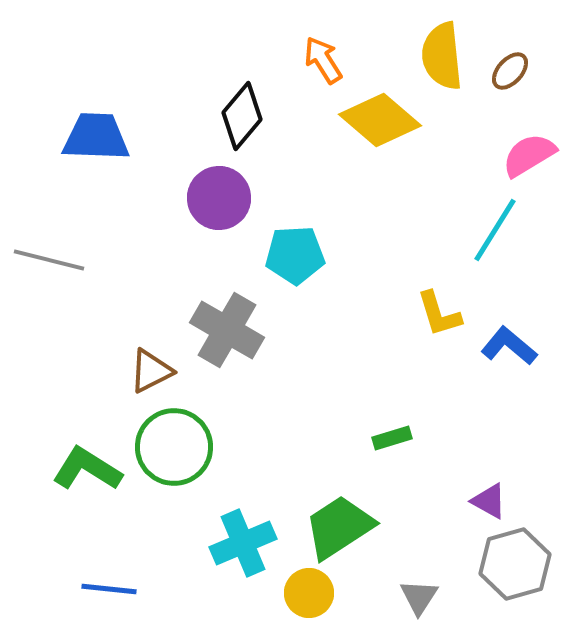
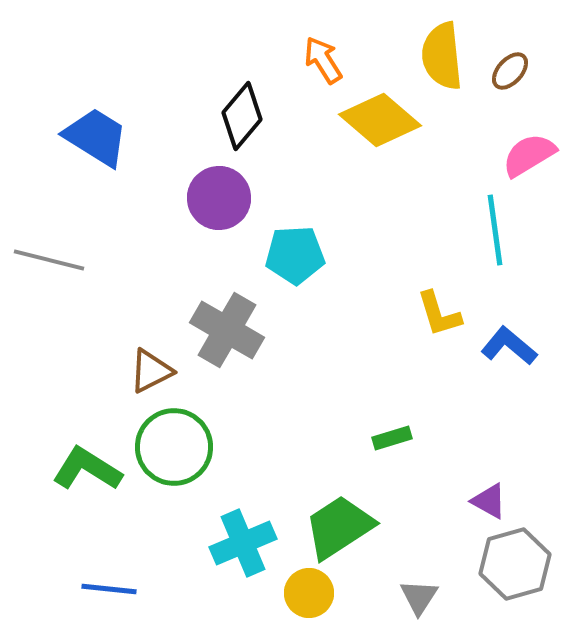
blue trapezoid: rotated 30 degrees clockwise
cyan line: rotated 40 degrees counterclockwise
